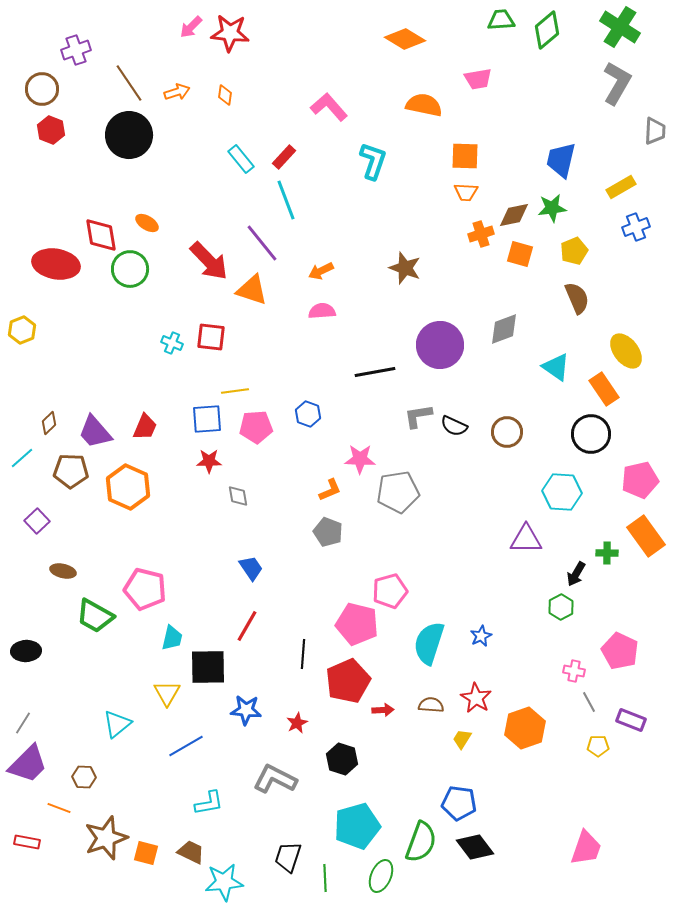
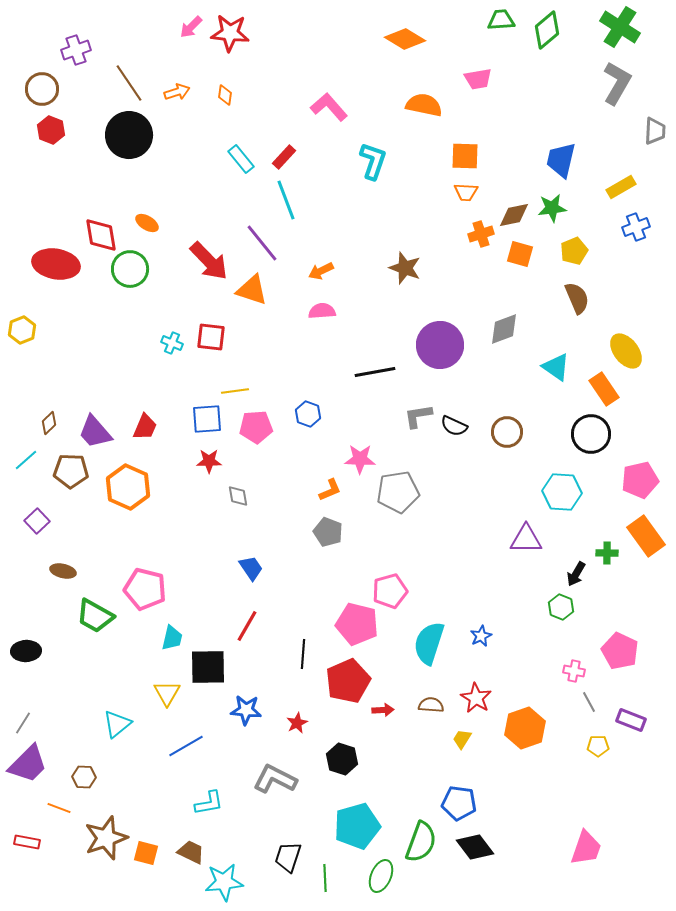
cyan line at (22, 458): moved 4 px right, 2 px down
green hexagon at (561, 607): rotated 10 degrees counterclockwise
